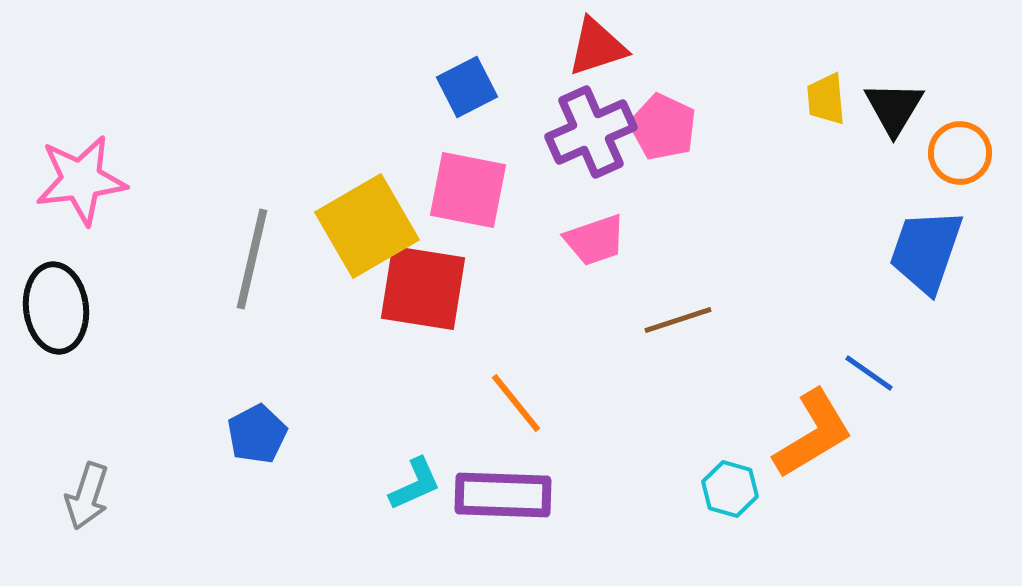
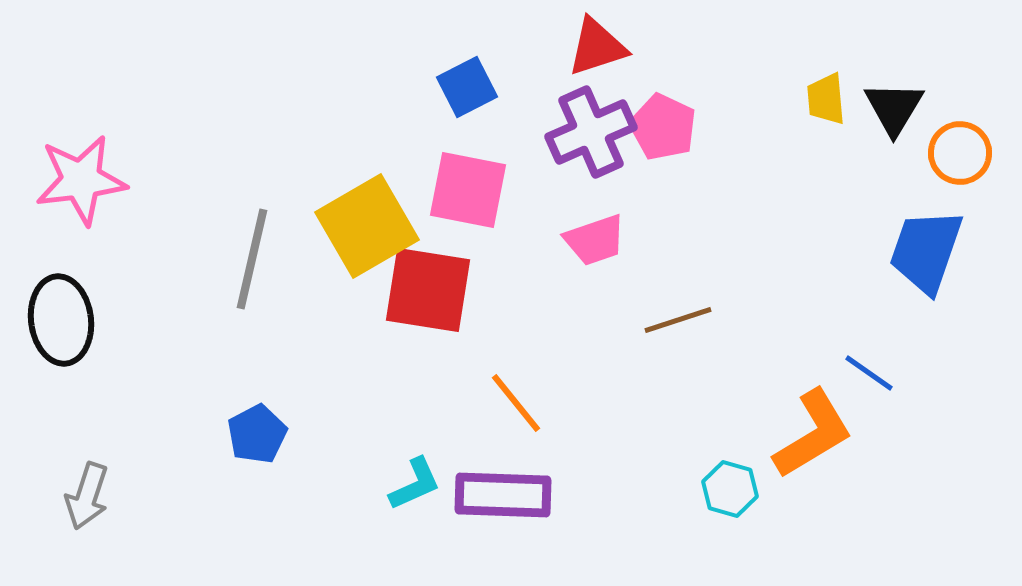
red square: moved 5 px right, 2 px down
black ellipse: moved 5 px right, 12 px down
